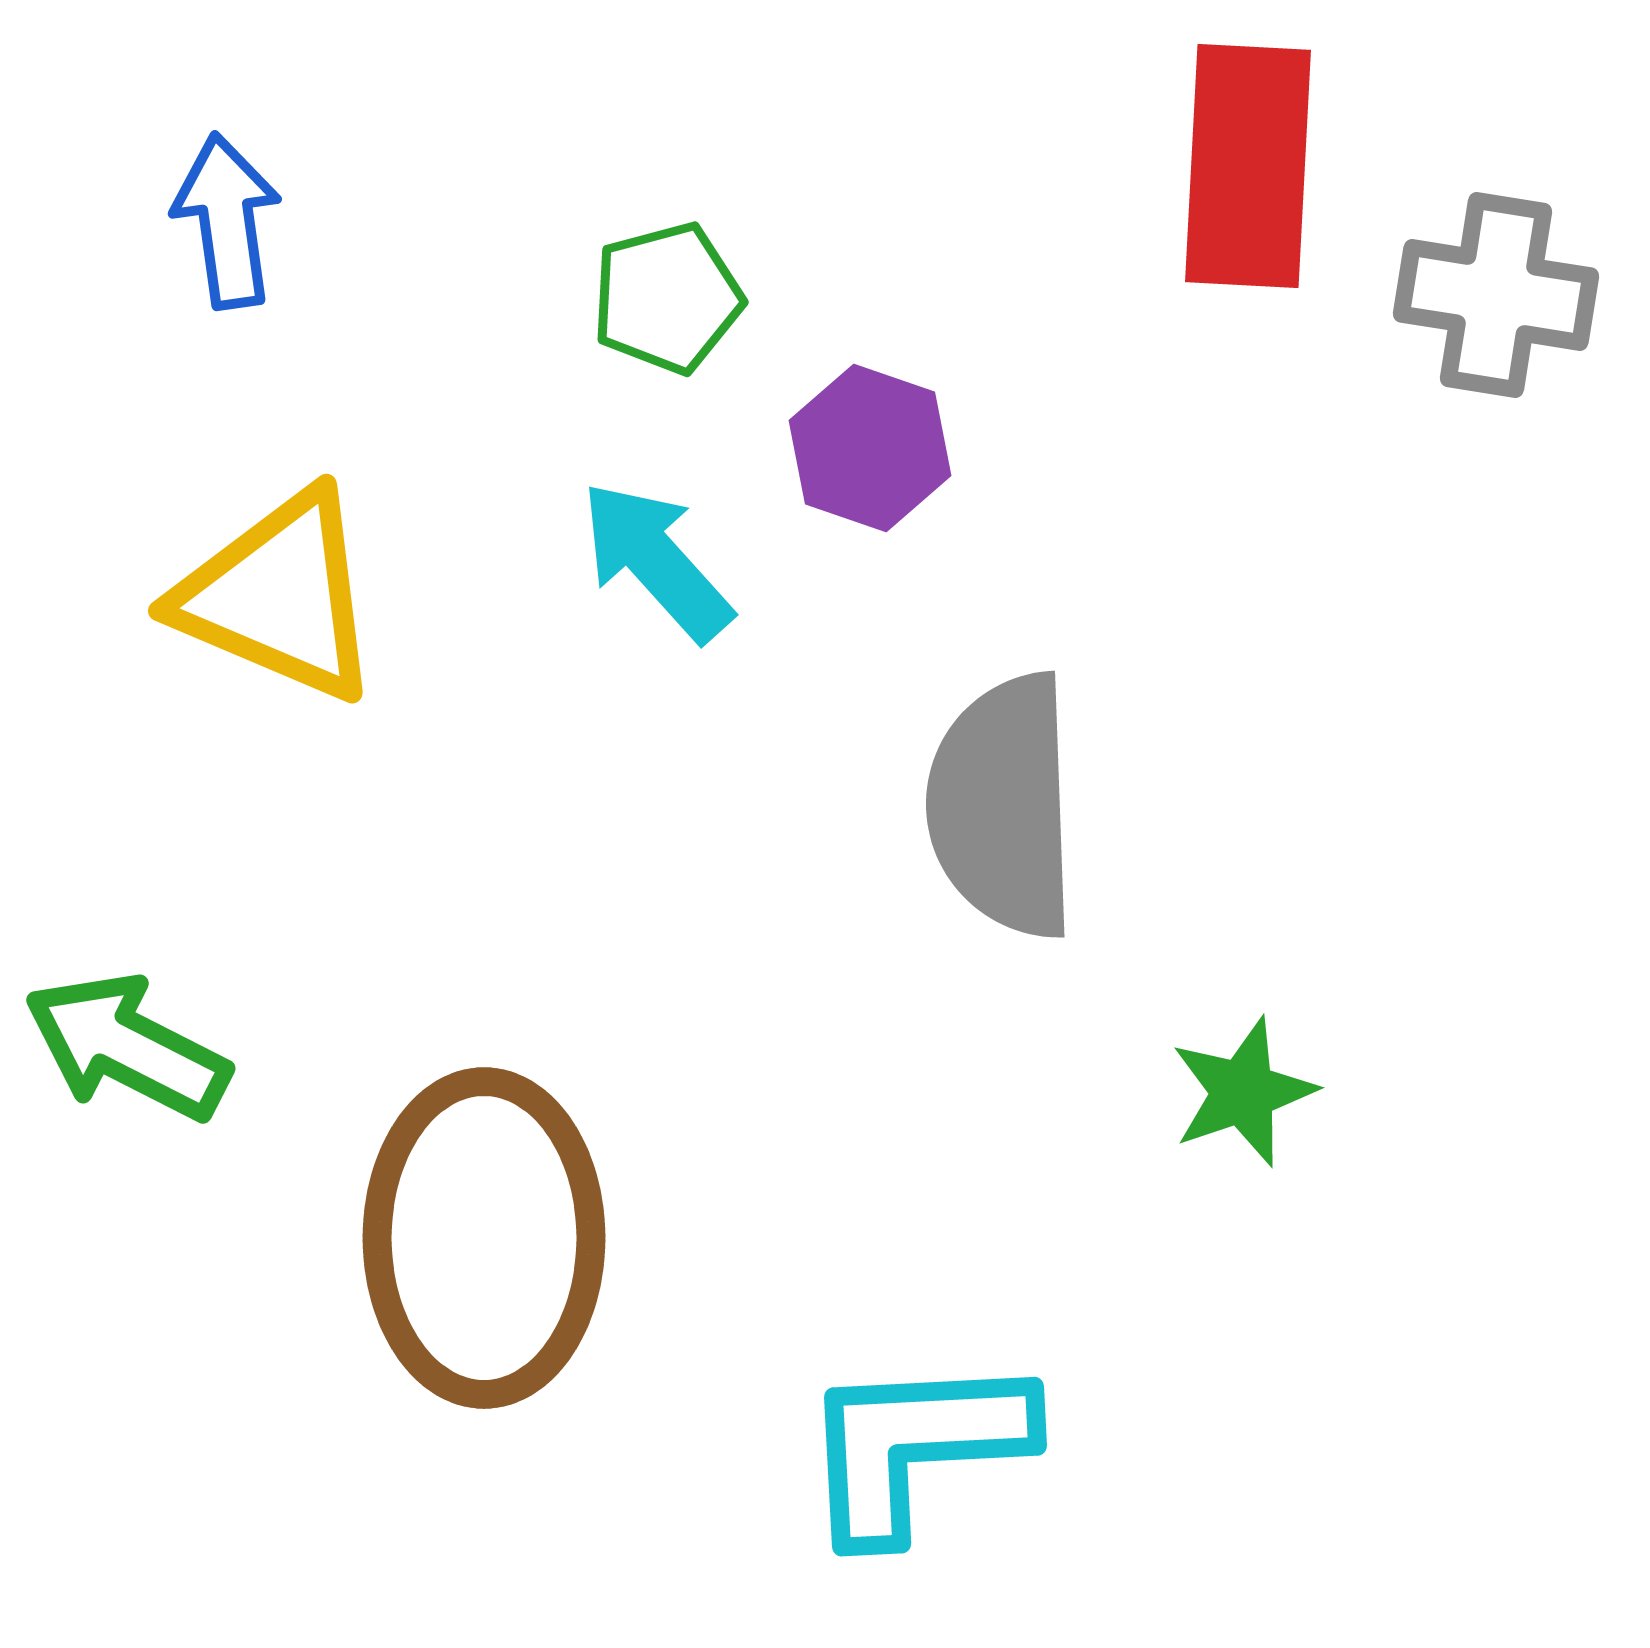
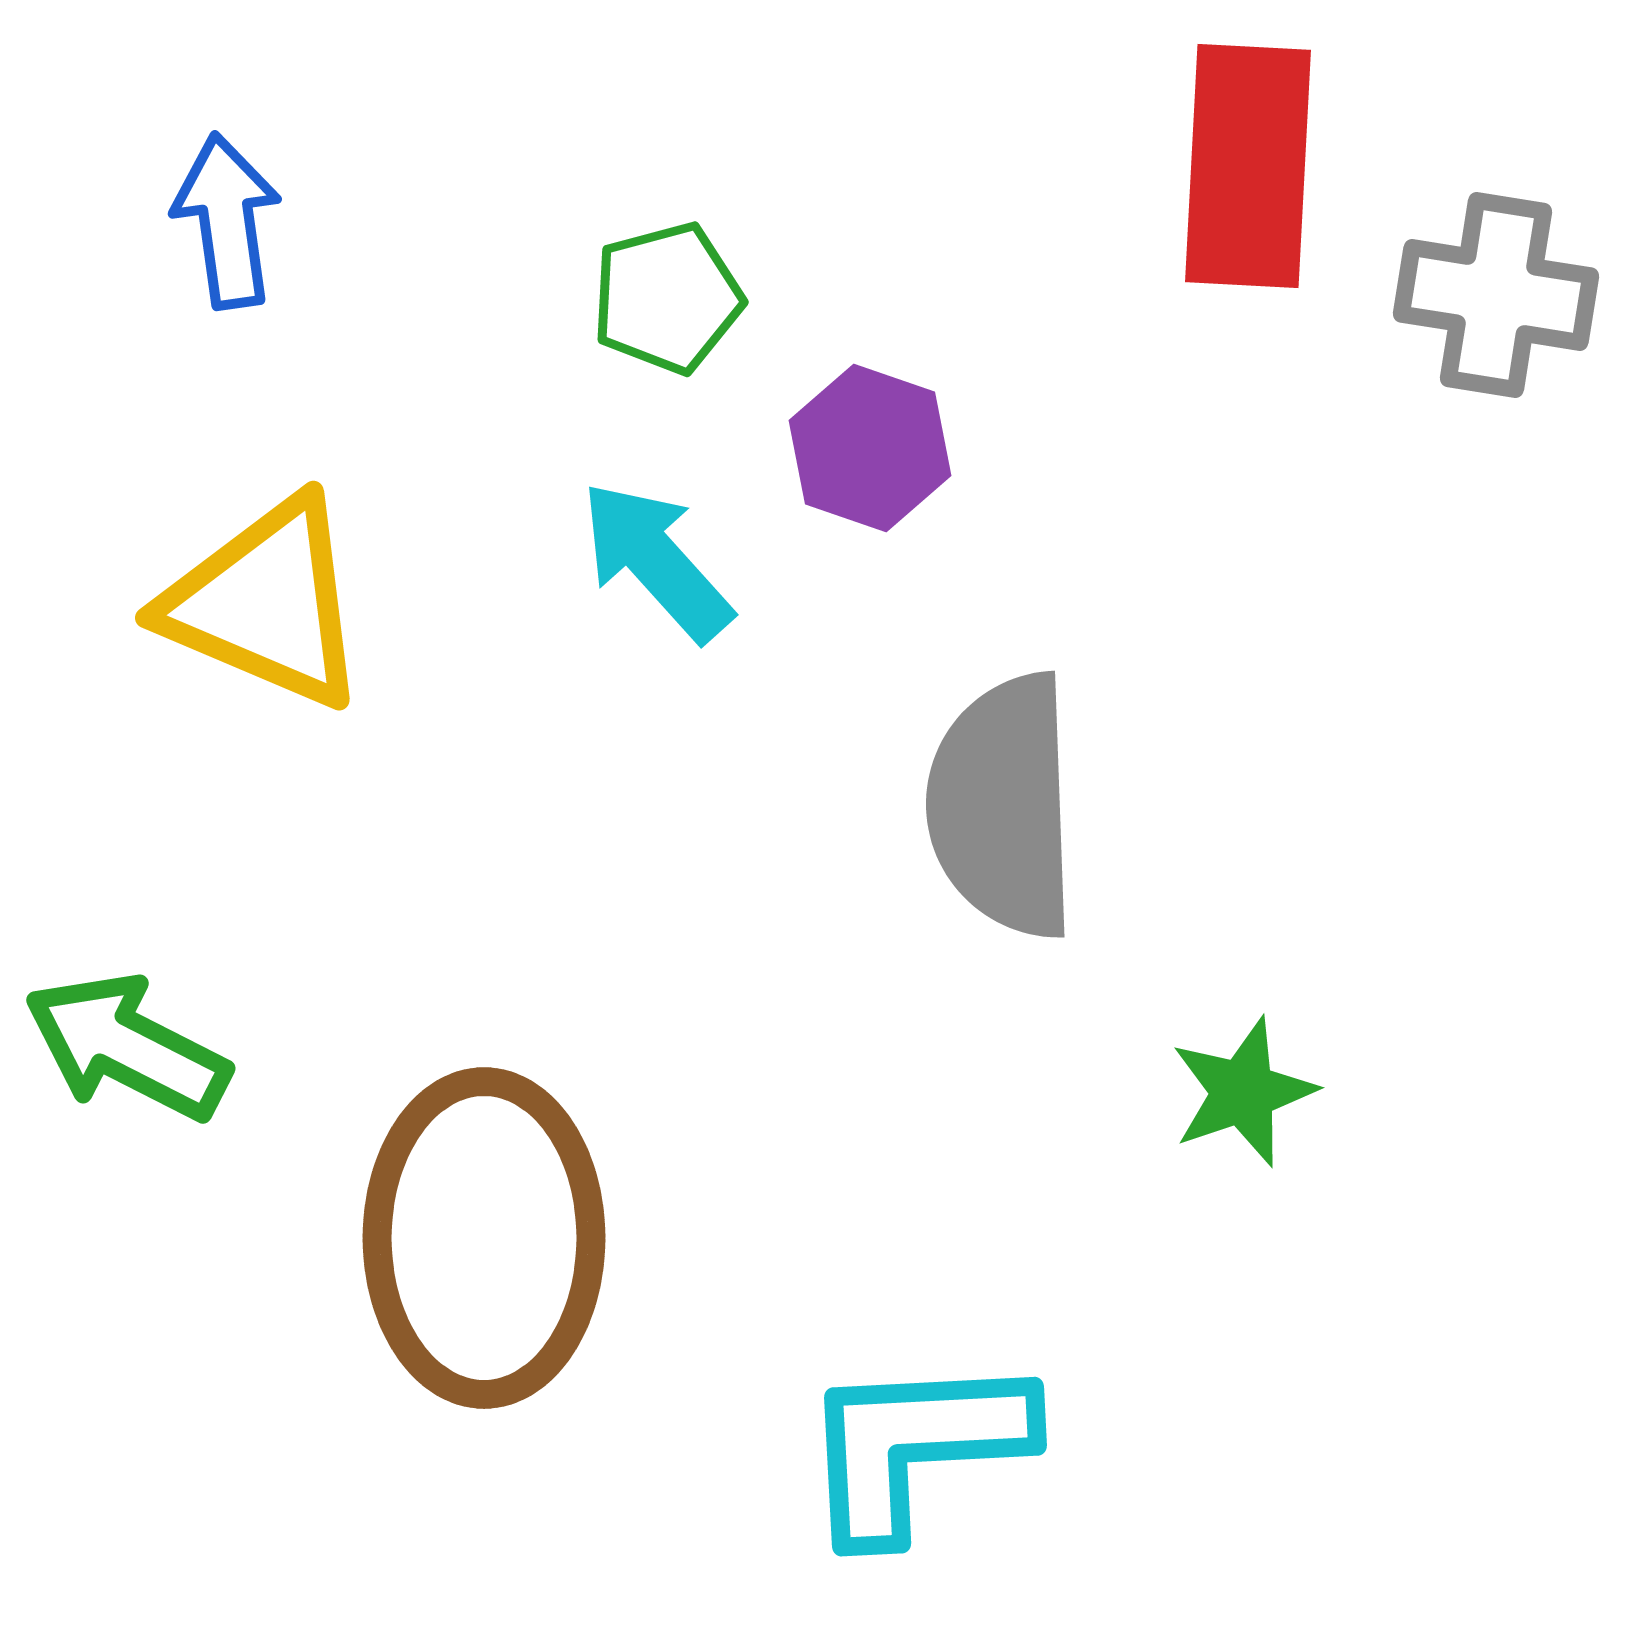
yellow triangle: moved 13 px left, 7 px down
